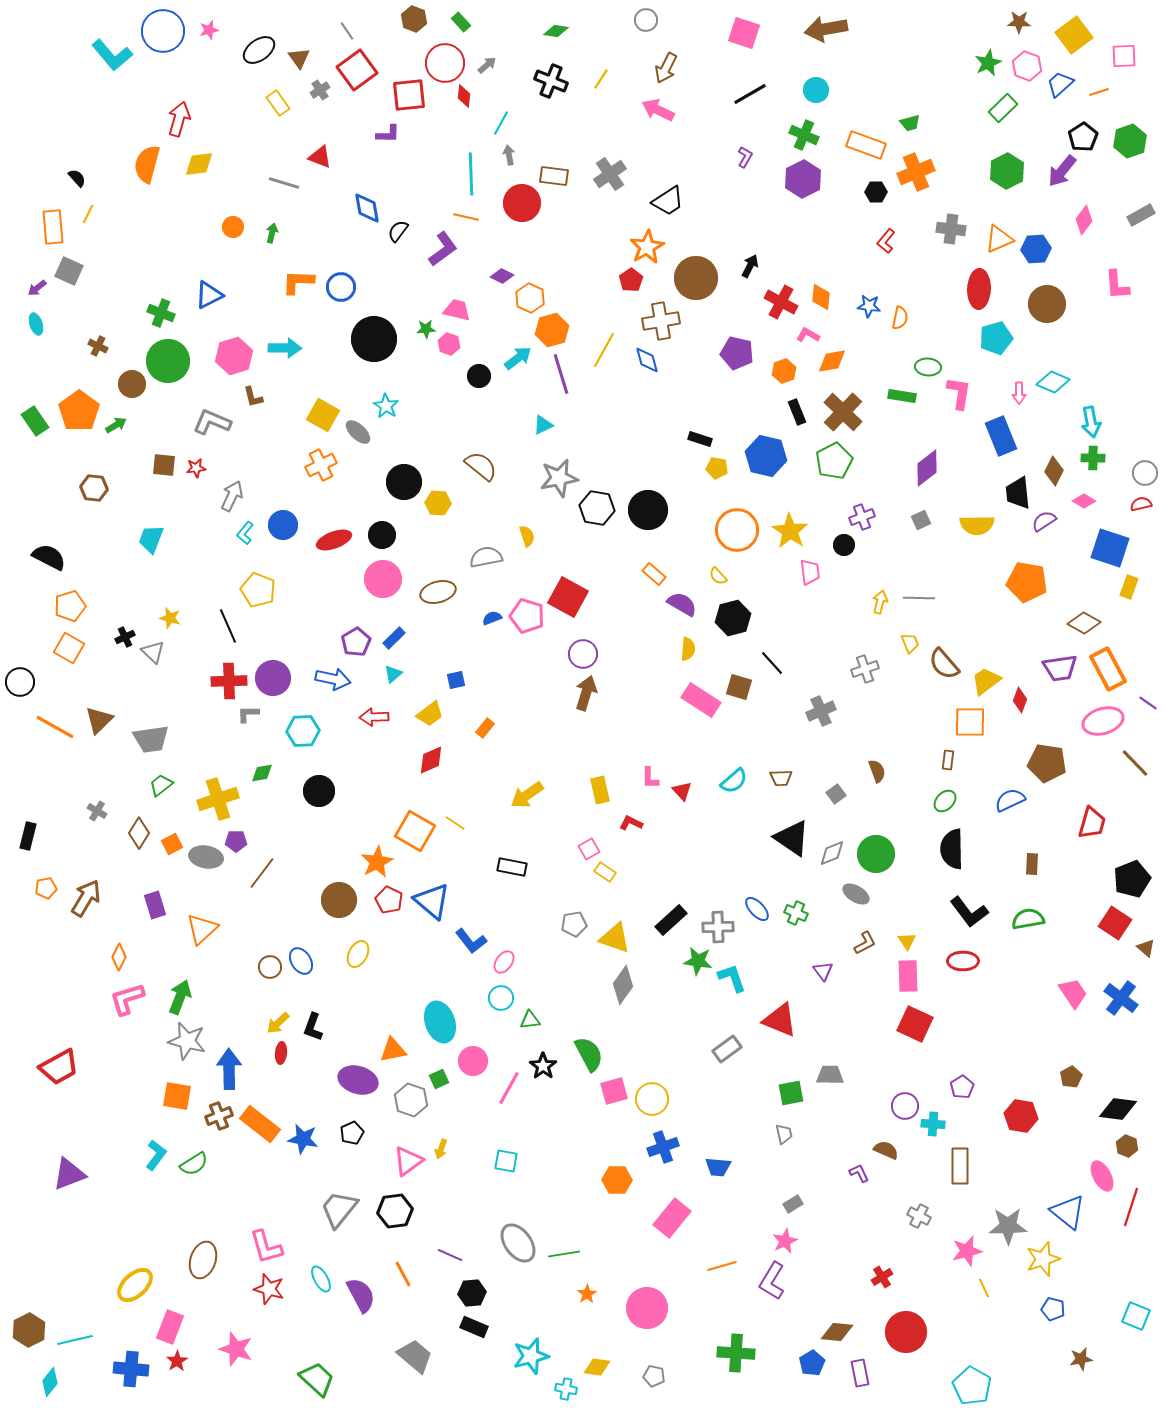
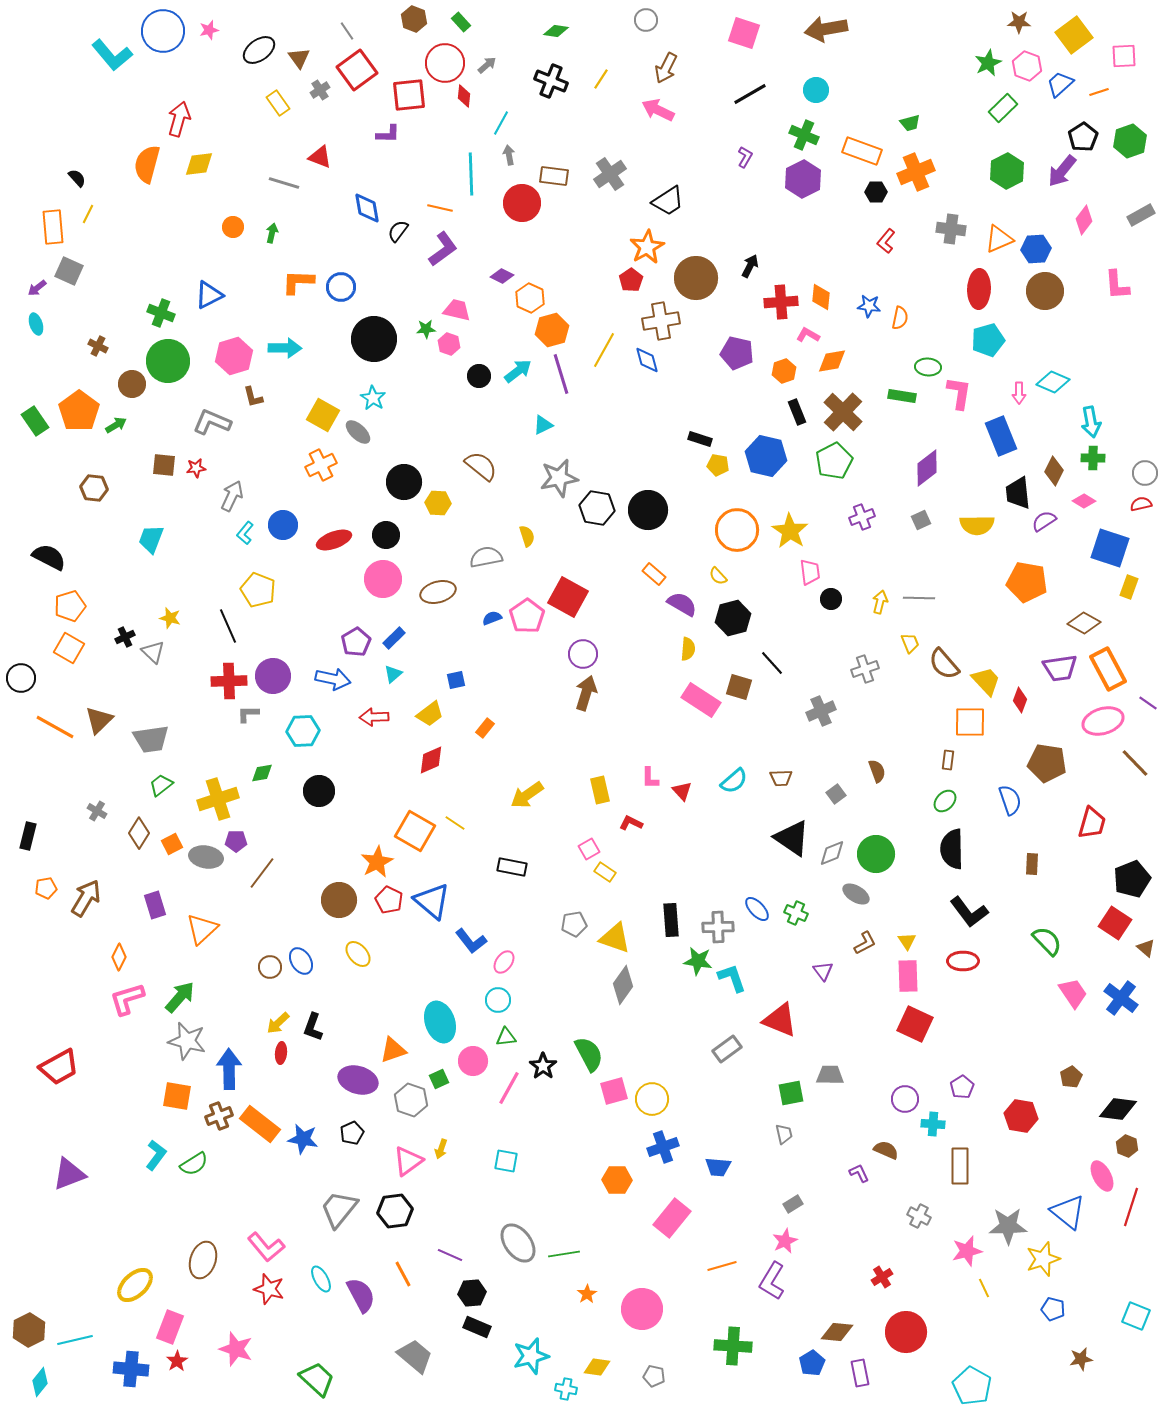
orange rectangle at (866, 145): moved 4 px left, 6 px down
orange line at (466, 217): moved 26 px left, 9 px up
red cross at (781, 302): rotated 32 degrees counterclockwise
brown circle at (1047, 304): moved 2 px left, 13 px up
cyan pentagon at (996, 338): moved 8 px left, 2 px down
cyan arrow at (518, 358): moved 13 px down
cyan star at (386, 406): moved 13 px left, 8 px up
yellow pentagon at (717, 468): moved 1 px right, 3 px up
black circle at (382, 535): moved 4 px right
black circle at (844, 545): moved 13 px left, 54 px down
pink pentagon at (527, 616): rotated 20 degrees clockwise
purple circle at (273, 678): moved 2 px up
yellow trapezoid at (986, 681): rotated 84 degrees clockwise
black circle at (20, 682): moved 1 px right, 4 px up
blue semicircle at (1010, 800): rotated 96 degrees clockwise
green semicircle at (1028, 919): moved 19 px right, 22 px down; rotated 56 degrees clockwise
black rectangle at (671, 920): rotated 52 degrees counterclockwise
yellow ellipse at (358, 954): rotated 68 degrees counterclockwise
green arrow at (180, 997): rotated 20 degrees clockwise
cyan circle at (501, 998): moved 3 px left, 2 px down
green triangle at (530, 1020): moved 24 px left, 17 px down
orange triangle at (393, 1050): rotated 8 degrees counterclockwise
purple circle at (905, 1106): moved 7 px up
pink L-shape at (266, 1247): rotated 24 degrees counterclockwise
pink circle at (647, 1308): moved 5 px left, 1 px down
black rectangle at (474, 1327): moved 3 px right
green cross at (736, 1353): moved 3 px left, 7 px up
cyan diamond at (50, 1382): moved 10 px left
